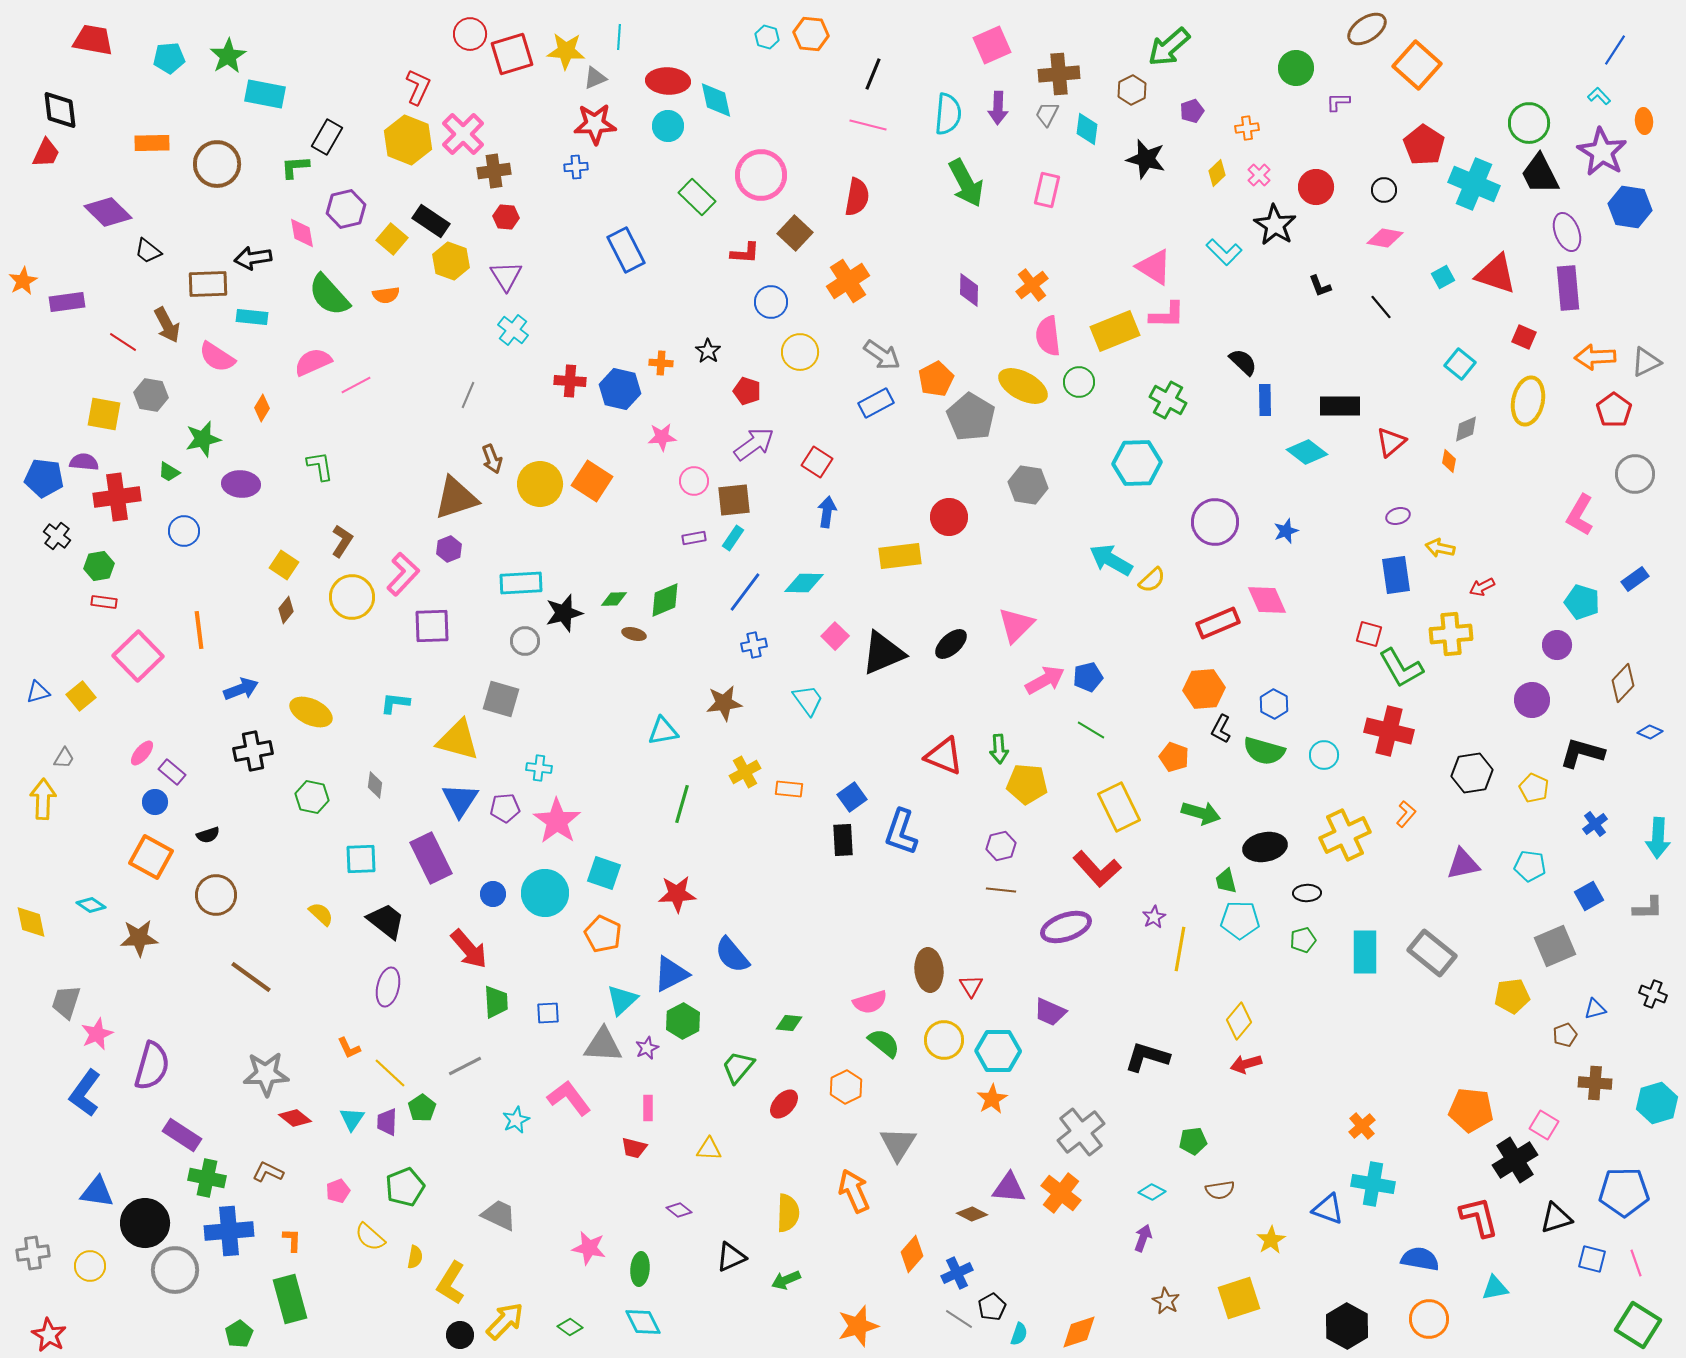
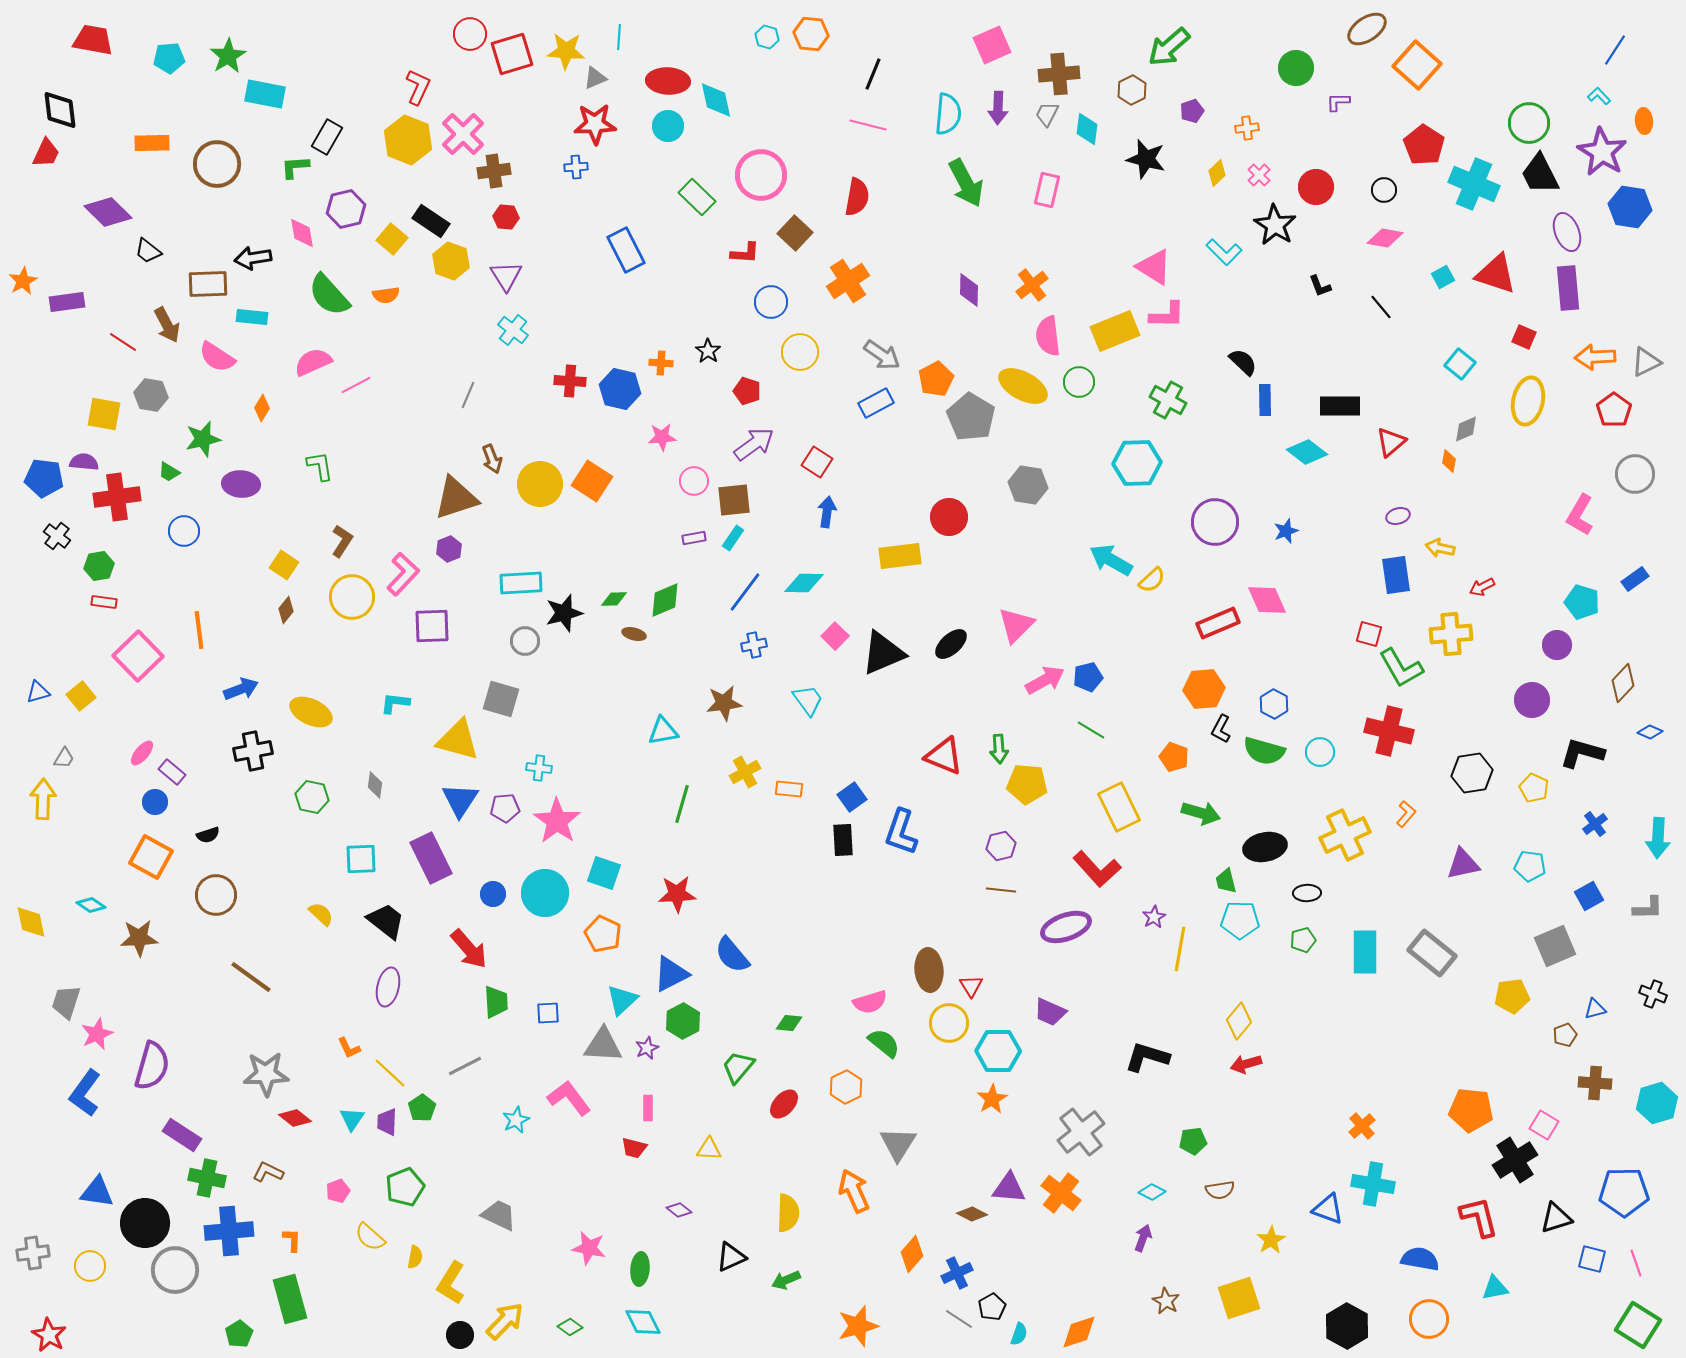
cyan circle at (1324, 755): moved 4 px left, 3 px up
yellow circle at (944, 1040): moved 5 px right, 17 px up
